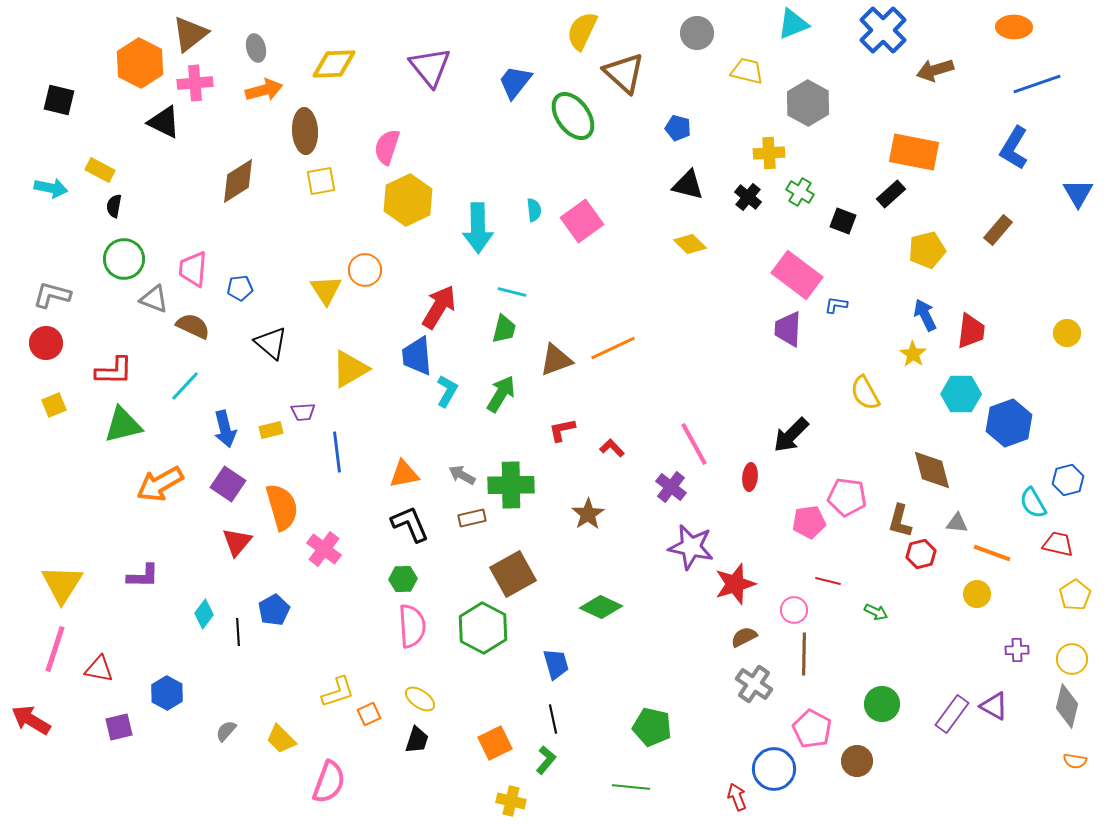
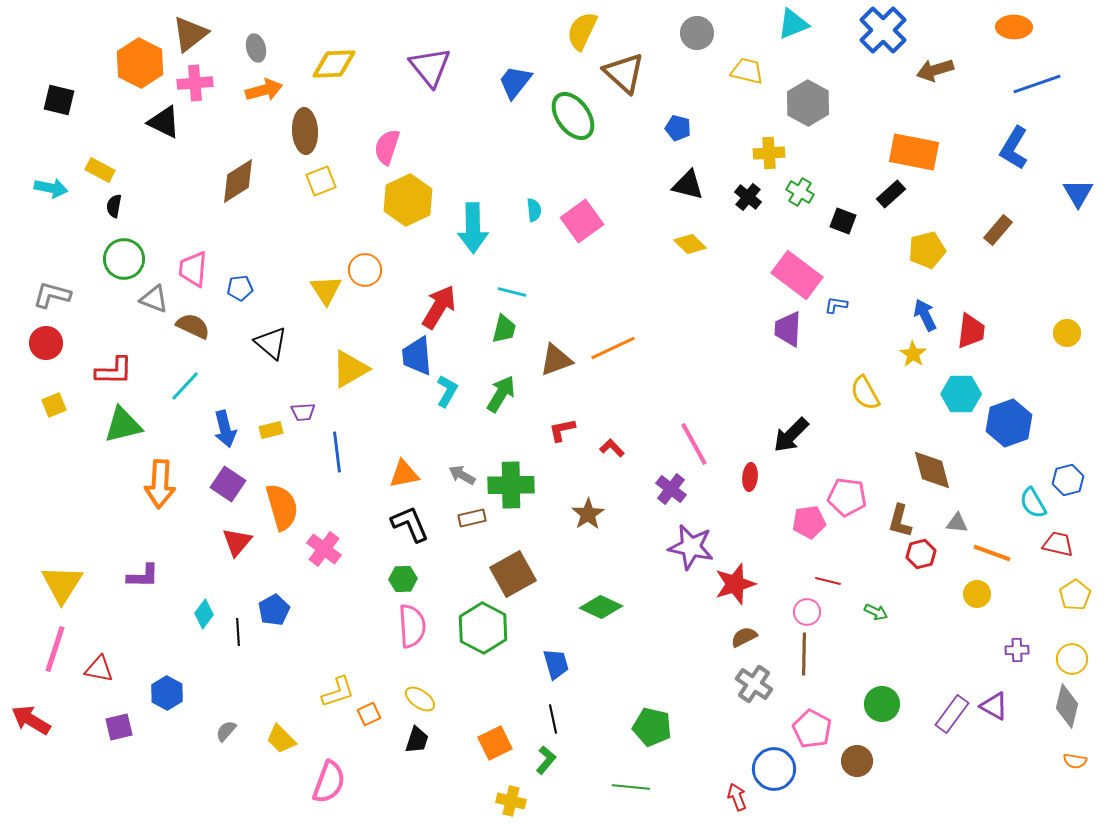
yellow square at (321, 181): rotated 12 degrees counterclockwise
cyan arrow at (478, 228): moved 5 px left
orange arrow at (160, 484): rotated 57 degrees counterclockwise
purple cross at (671, 487): moved 2 px down
pink circle at (794, 610): moved 13 px right, 2 px down
